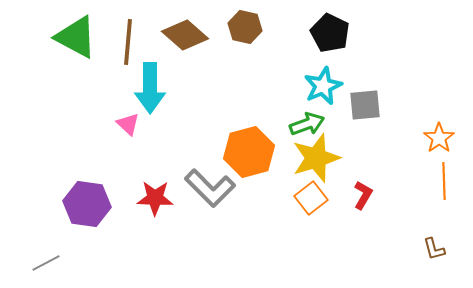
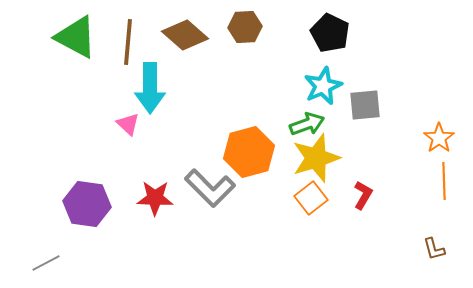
brown hexagon: rotated 16 degrees counterclockwise
